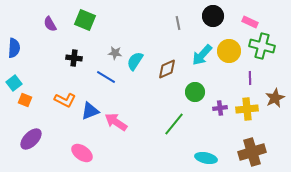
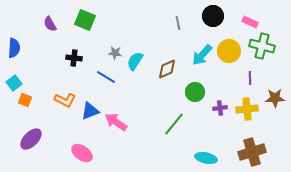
brown star: rotated 24 degrees clockwise
